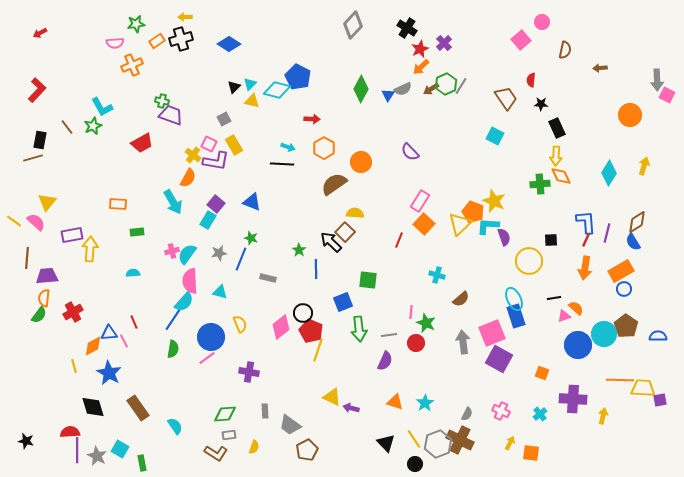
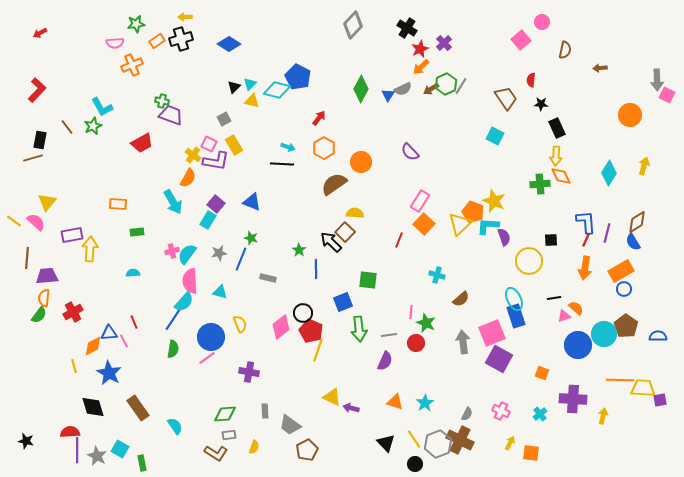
red arrow at (312, 119): moved 7 px right, 1 px up; rotated 56 degrees counterclockwise
